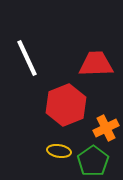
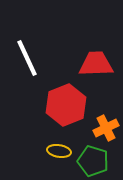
green pentagon: rotated 20 degrees counterclockwise
